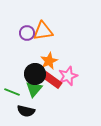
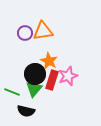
purple circle: moved 2 px left
orange star: rotated 18 degrees counterclockwise
red rectangle: rotated 72 degrees clockwise
